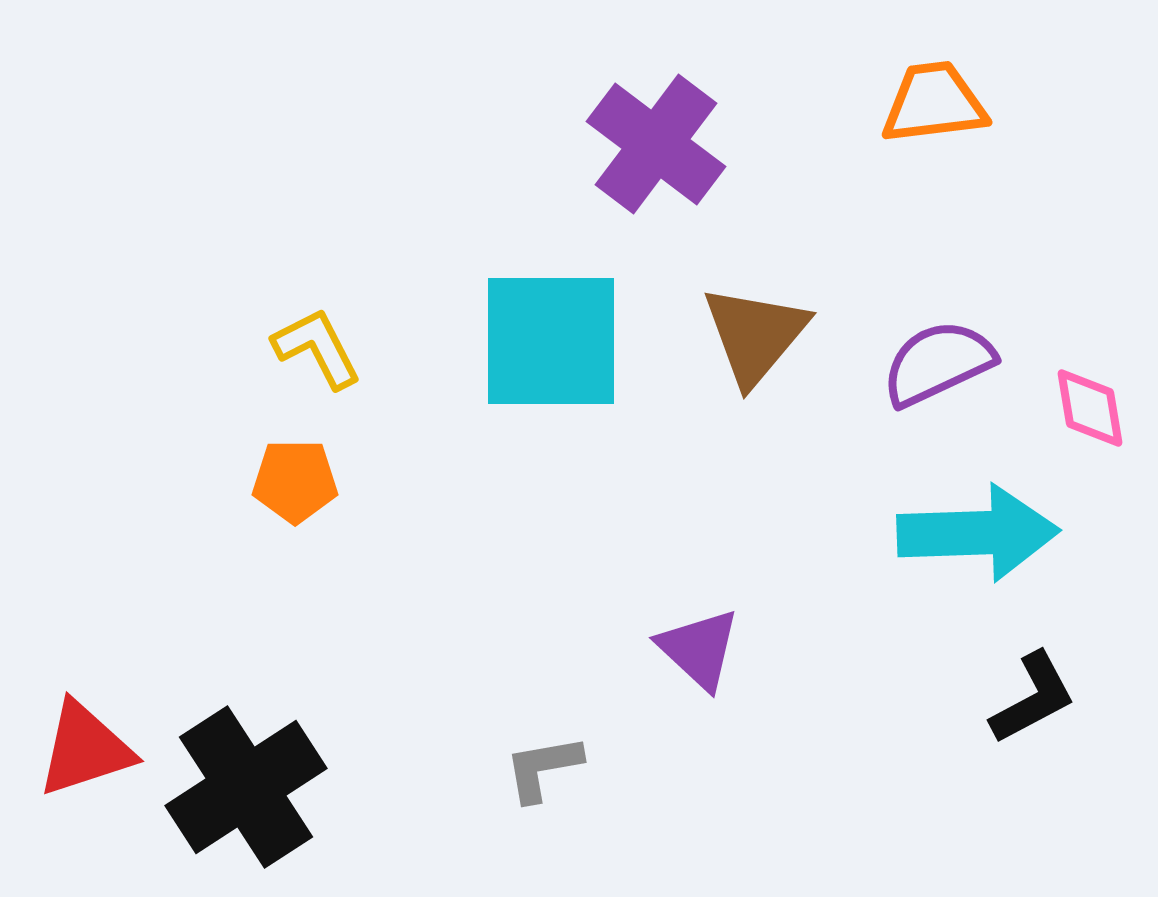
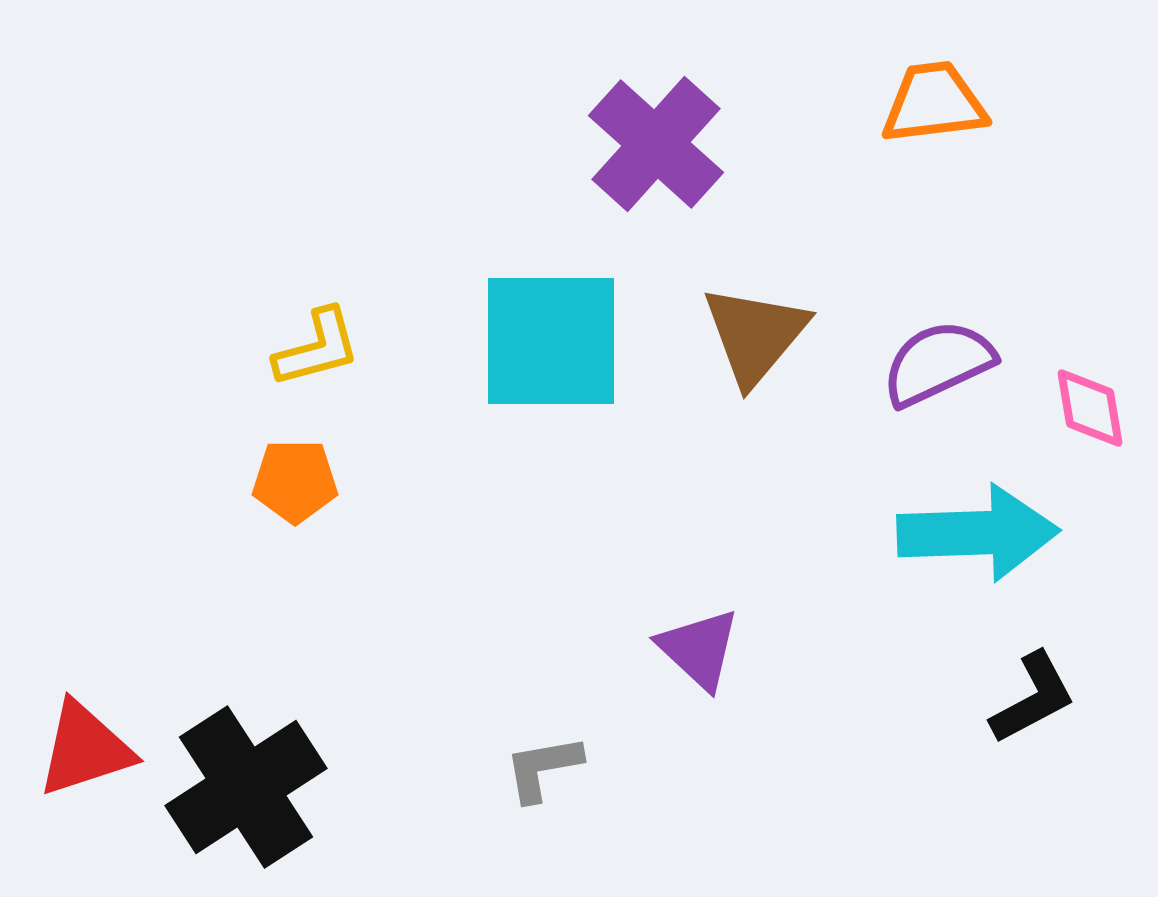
purple cross: rotated 5 degrees clockwise
yellow L-shape: rotated 102 degrees clockwise
